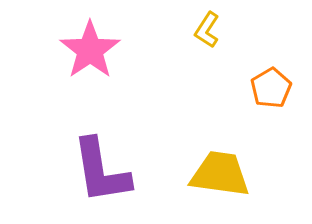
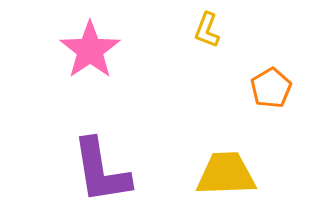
yellow L-shape: rotated 12 degrees counterclockwise
yellow trapezoid: moved 6 px right; rotated 10 degrees counterclockwise
